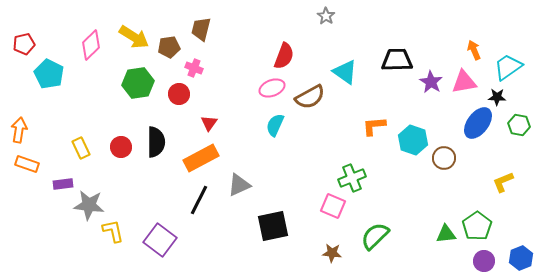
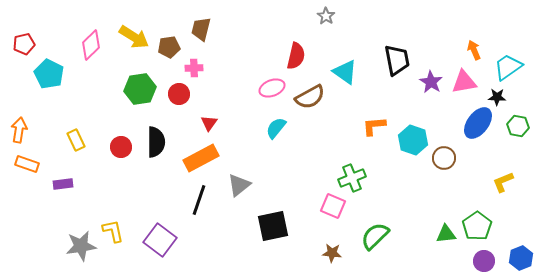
red semicircle at (284, 56): moved 12 px right; rotated 8 degrees counterclockwise
black trapezoid at (397, 60): rotated 80 degrees clockwise
pink cross at (194, 68): rotated 24 degrees counterclockwise
green hexagon at (138, 83): moved 2 px right, 6 px down
cyan semicircle at (275, 125): moved 1 px right, 3 px down; rotated 15 degrees clockwise
green hexagon at (519, 125): moved 1 px left, 1 px down
yellow rectangle at (81, 148): moved 5 px left, 8 px up
gray triangle at (239, 185): rotated 15 degrees counterclockwise
black line at (199, 200): rotated 8 degrees counterclockwise
gray star at (89, 205): moved 8 px left, 41 px down; rotated 16 degrees counterclockwise
